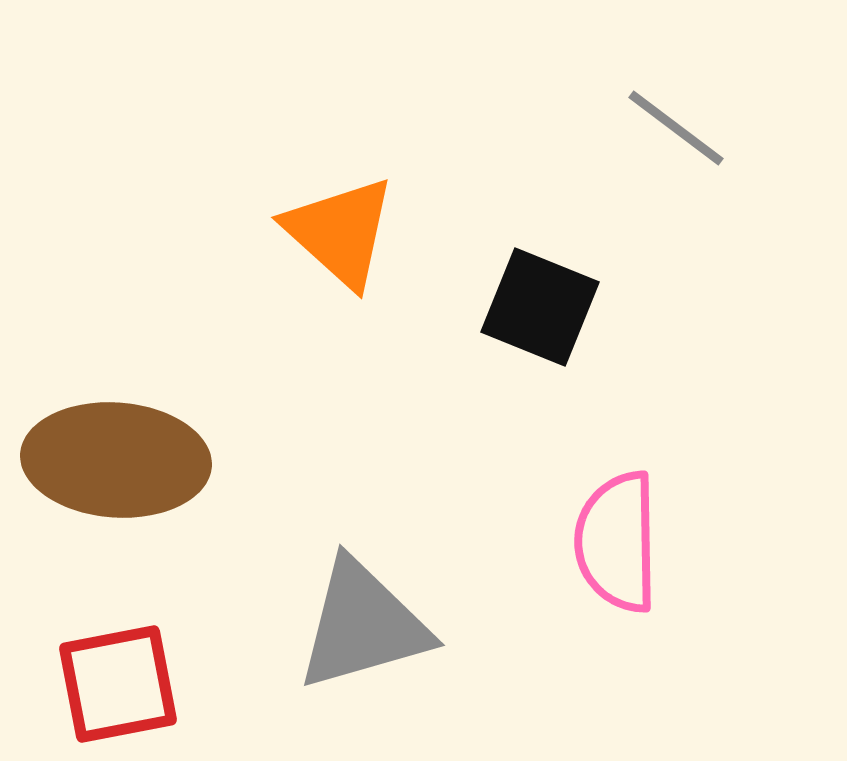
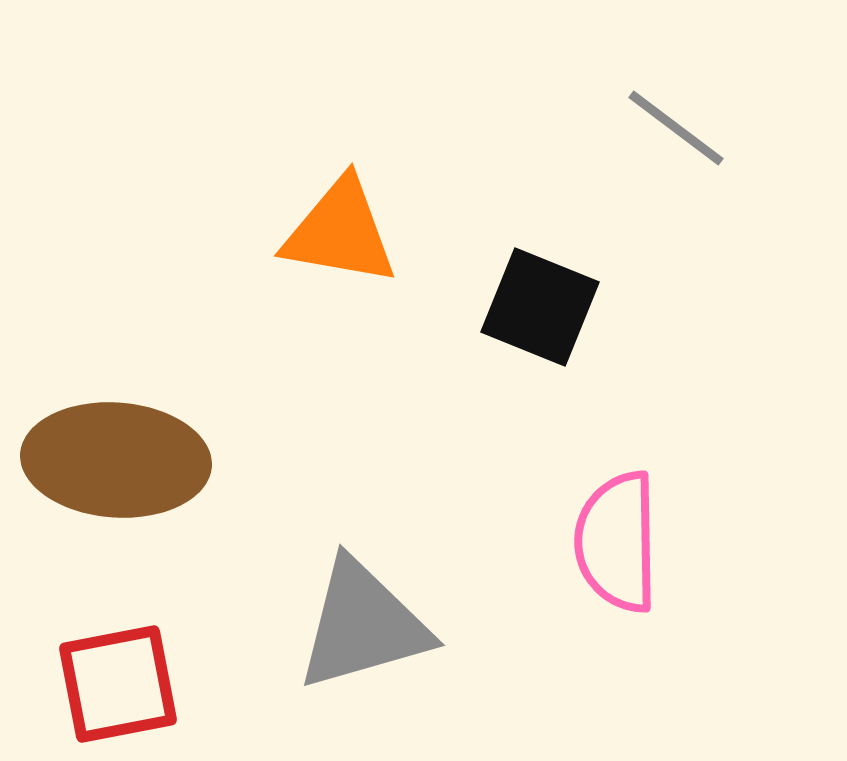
orange triangle: rotated 32 degrees counterclockwise
